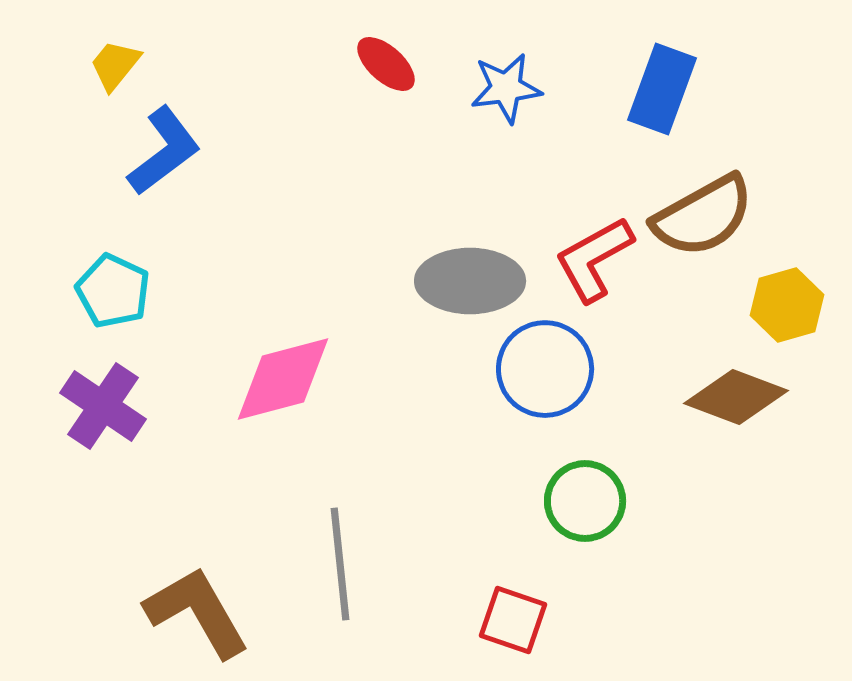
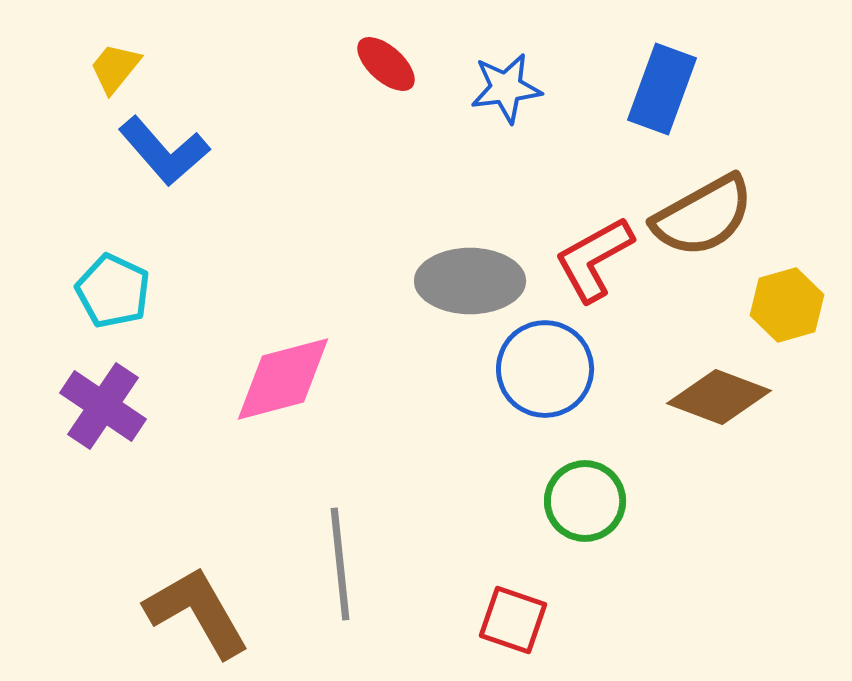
yellow trapezoid: moved 3 px down
blue L-shape: rotated 86 degrees clockwise
brown diamond: moved 17 px left
